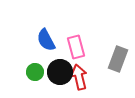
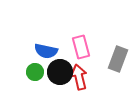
blue semicircle: moved 11 px down; rotated 50 degrees counterclockwise
pink rectangle: moved 5 px right
